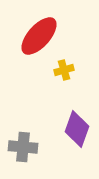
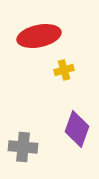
red ellipse: rotated 36 degrees clockwise
